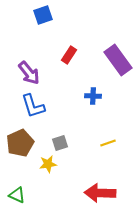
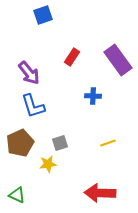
red rectangle: moved 3 px right, 2 px down
